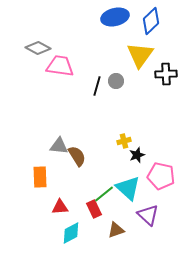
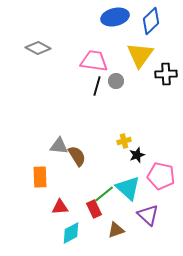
pink trapezoid: moved 34 px right, 5 px up
